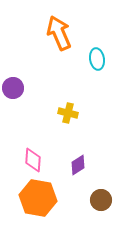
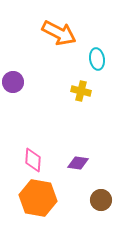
orange arrow: rotated 140 degrees clockwise
purple circle: moved 6 px up
yellow cross: moved 13 px right, 22 px up
purple diamond: moved 2 px up; rotated 40 degrees clockwise
